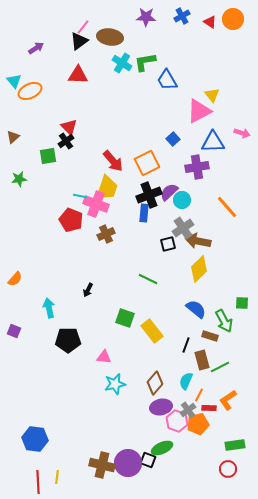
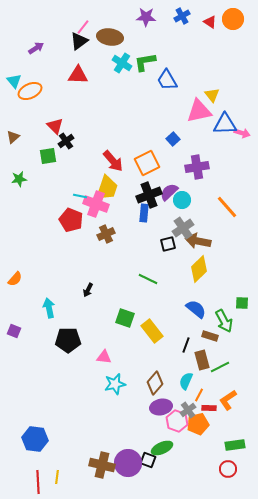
pink triangle at (199, 111): rotated 16 degrees clockwise
red triangle at (69, 127): moved 14 px left, 1 px up
blue triangle at (213, 142): moved 12 px right, 18 px up
